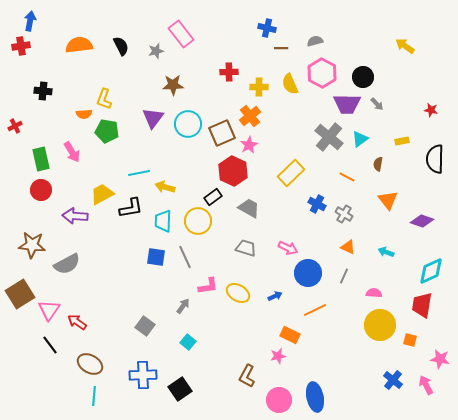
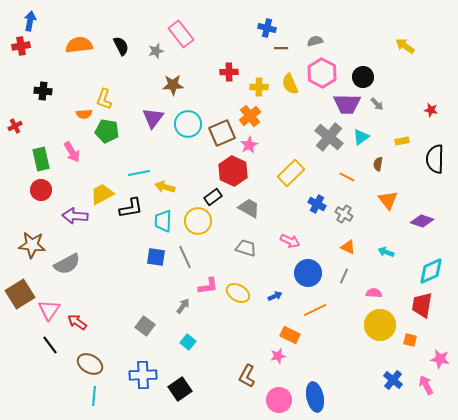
cyan triangle at (360, 139): moved 1 px right, 2 px up
pink arrow at (288, 248): moved 2 px right, 7 px up
